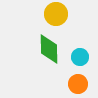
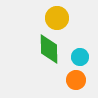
yellow circle: moved 1 px right, 4 px down
orange circle: moved 2 px left, 4 px up
